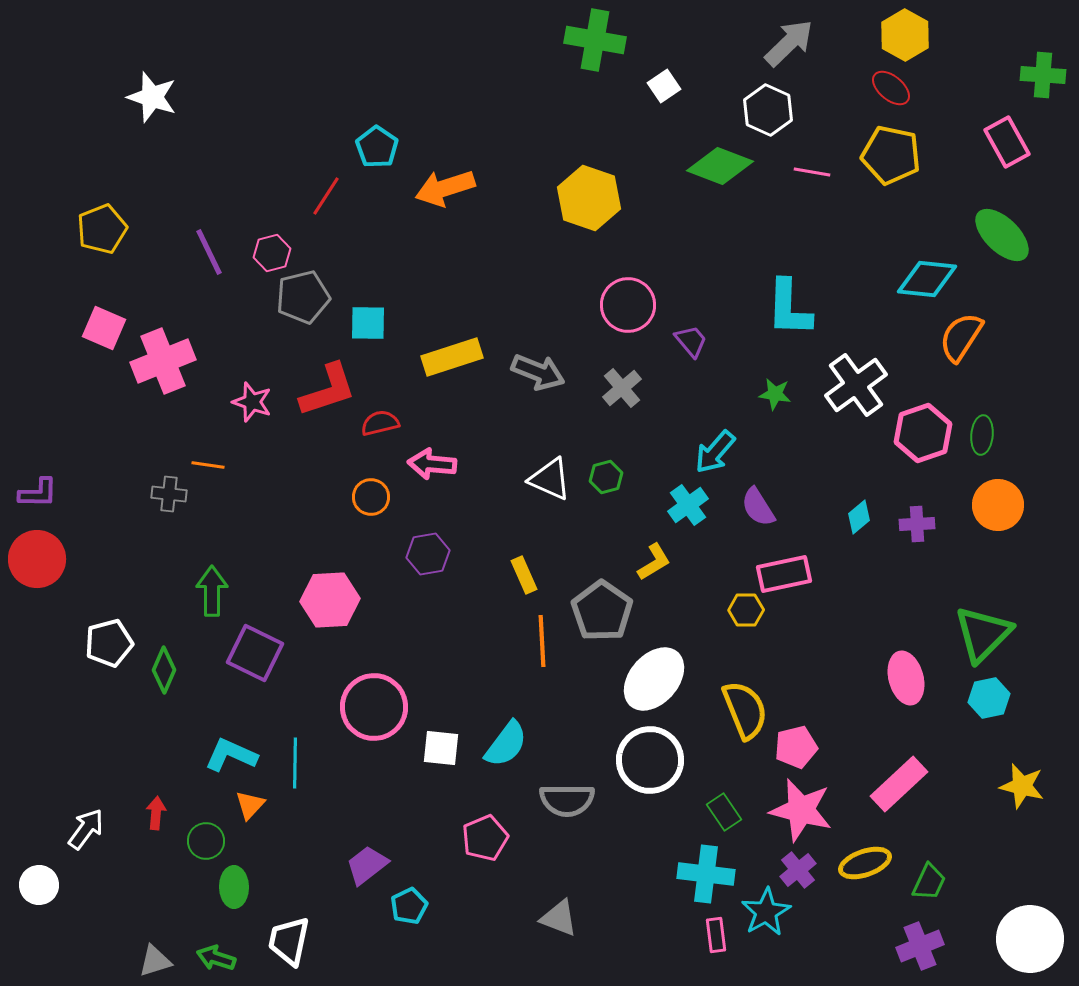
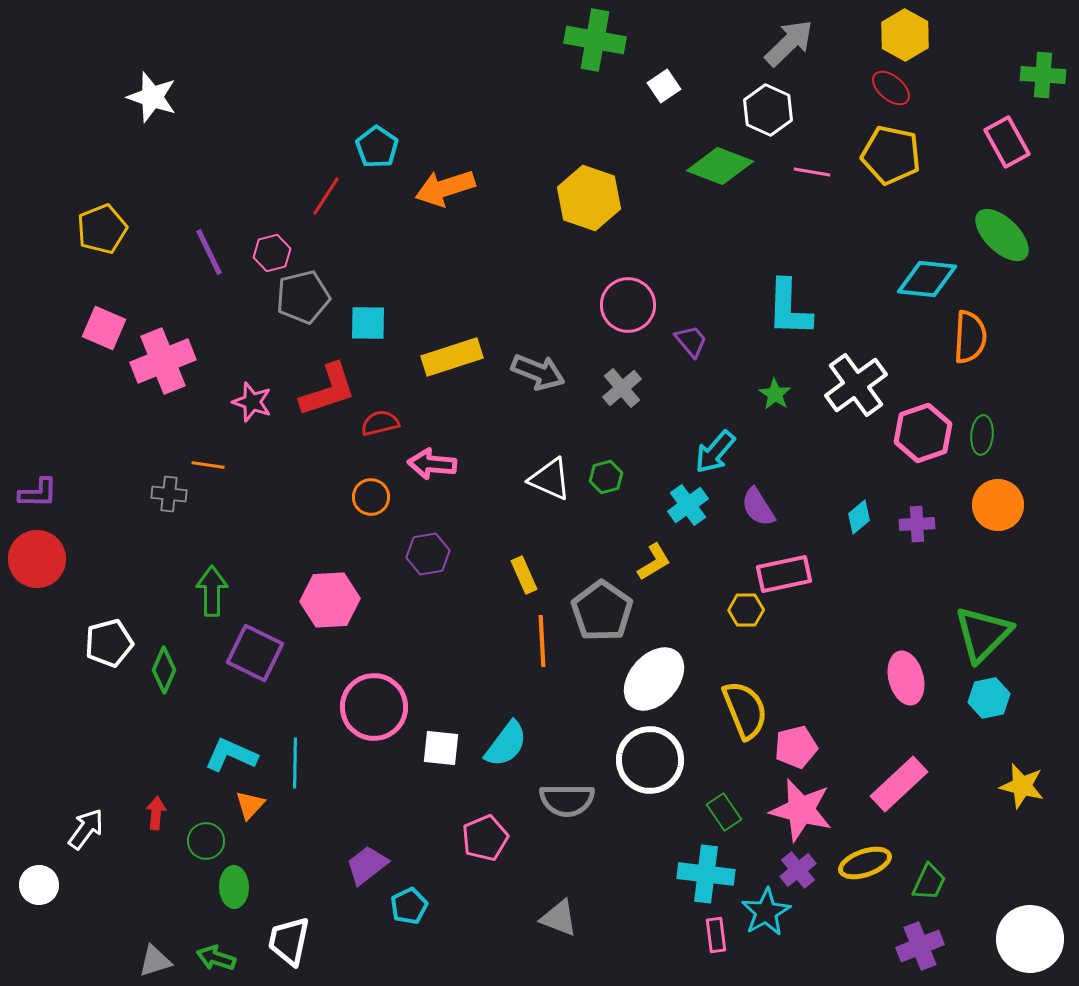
orange semicircle at (961, 337): moved 9 px right; rotated 150 degrees clockwise
green star at (775, 394): rotated 24 degrees clockwise
